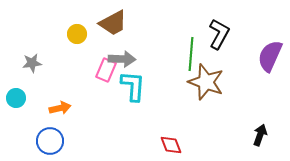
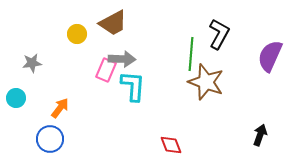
orange arrow: rotated 40 degrees counterclockwise
blue circle: moved 2 px up
